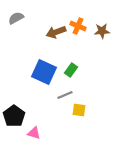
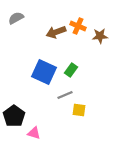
brown star: moved 2 px left, 5 px down
